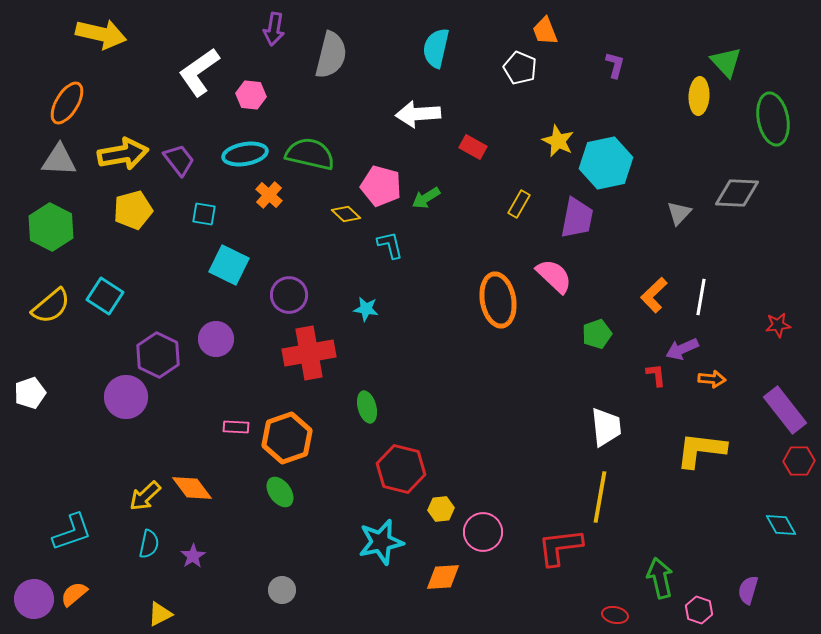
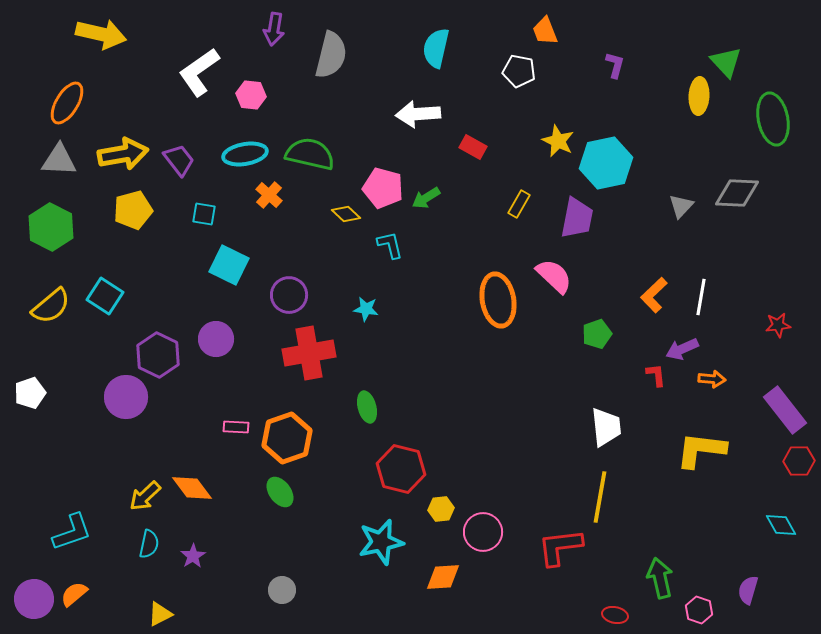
white pentagon at (520, 68): moved 1 px left, 3 px down; rotated 12 degrees counterclockwise
pink pentagon at (381, 186): moved 2 px right, 2 px down
gray triangle at (679, 213): moved 2 px right, 7 px up
